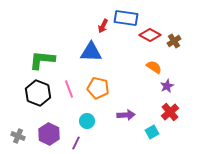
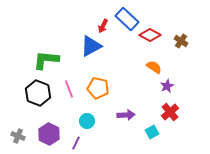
blue rectangle: moved 1 px right, 1 px down; rotated 35 degrees clockwise
brown cross: moved 7 px right; rotated 24 degrees counterclockwise
blue triangle: moved 6 px up; rotated 30 degrees counterclockwise
green L-shape: moved 4 px right
